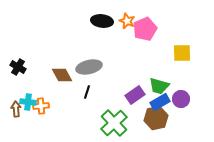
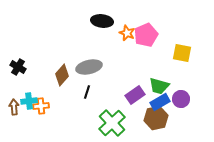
orange star: moved 12 px down
pink pentagon: moved 1 px right, 6 px down
yellow square: rotated 12 degrees clockwise
brown diamond: rotated 70 degrees clockwise
cyan cross: moved 1 px right, 1 px up; rotated 14 degrees counterclockwise
brown arrow: moved 2 px left, 2 px up
green cross: moved 2 px left
